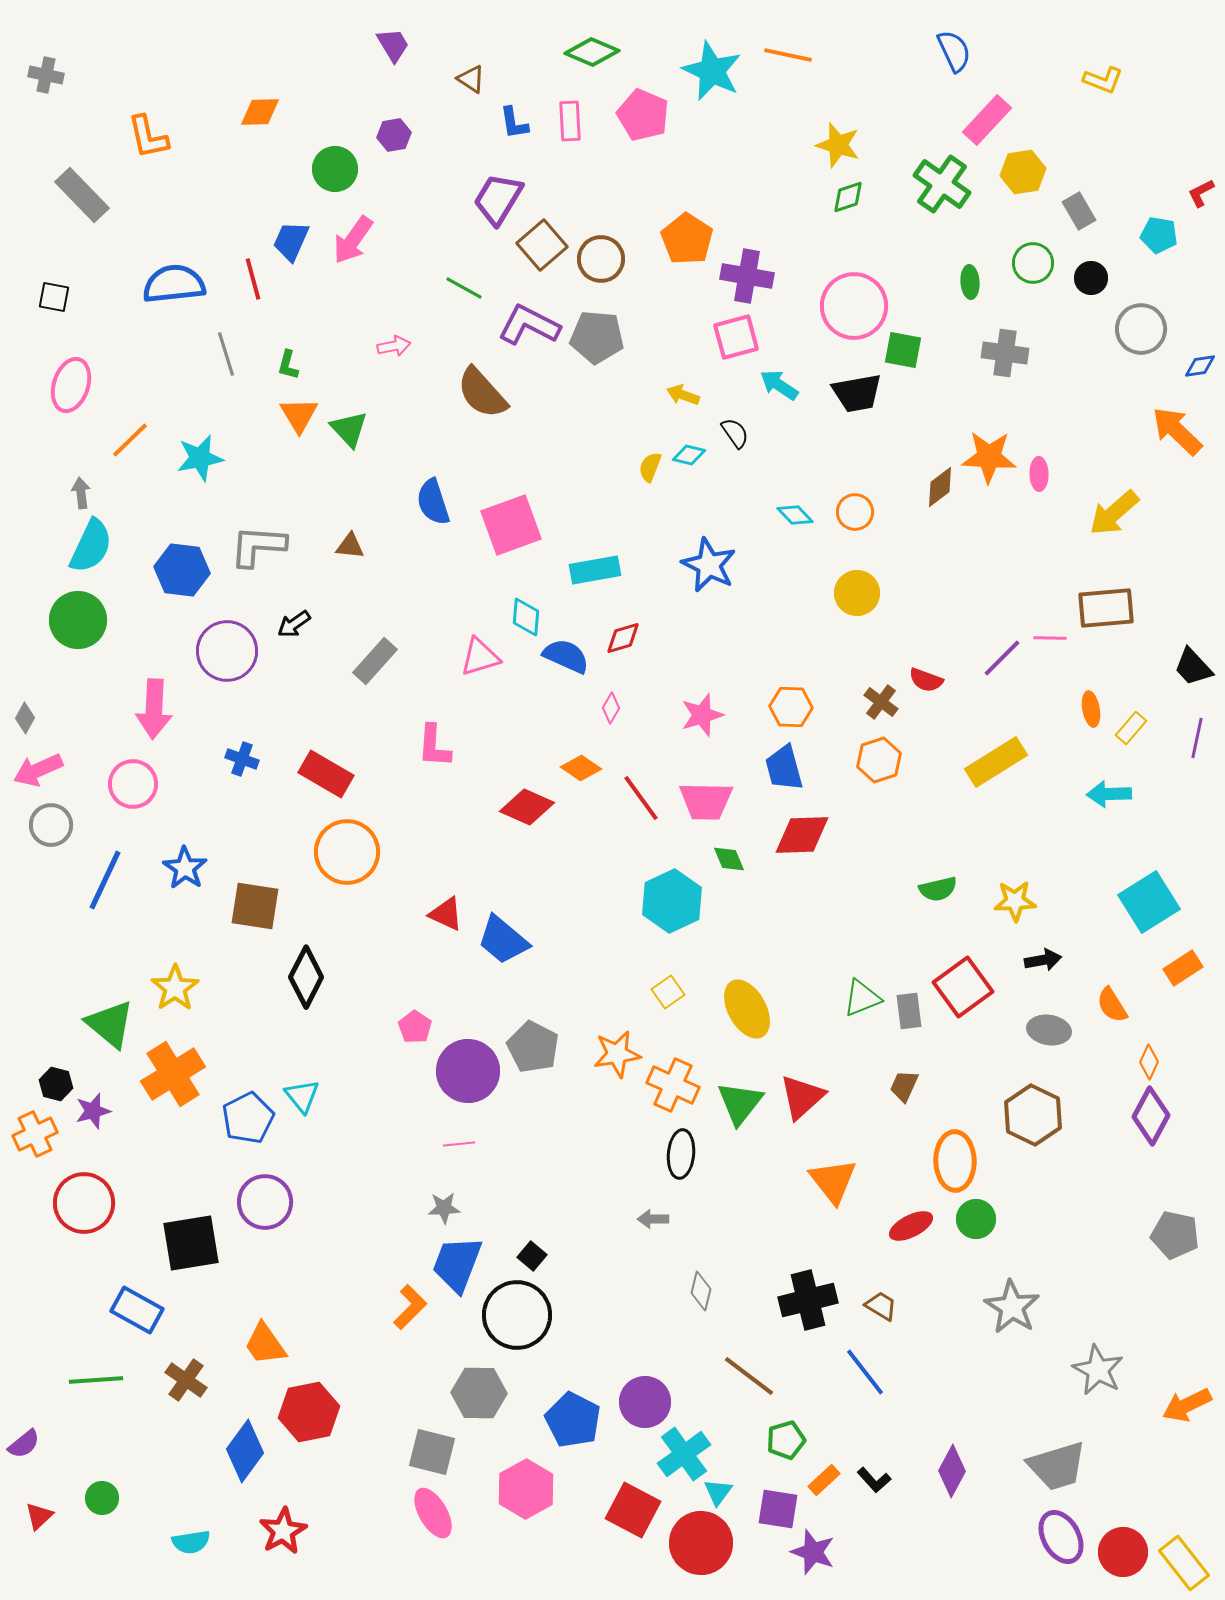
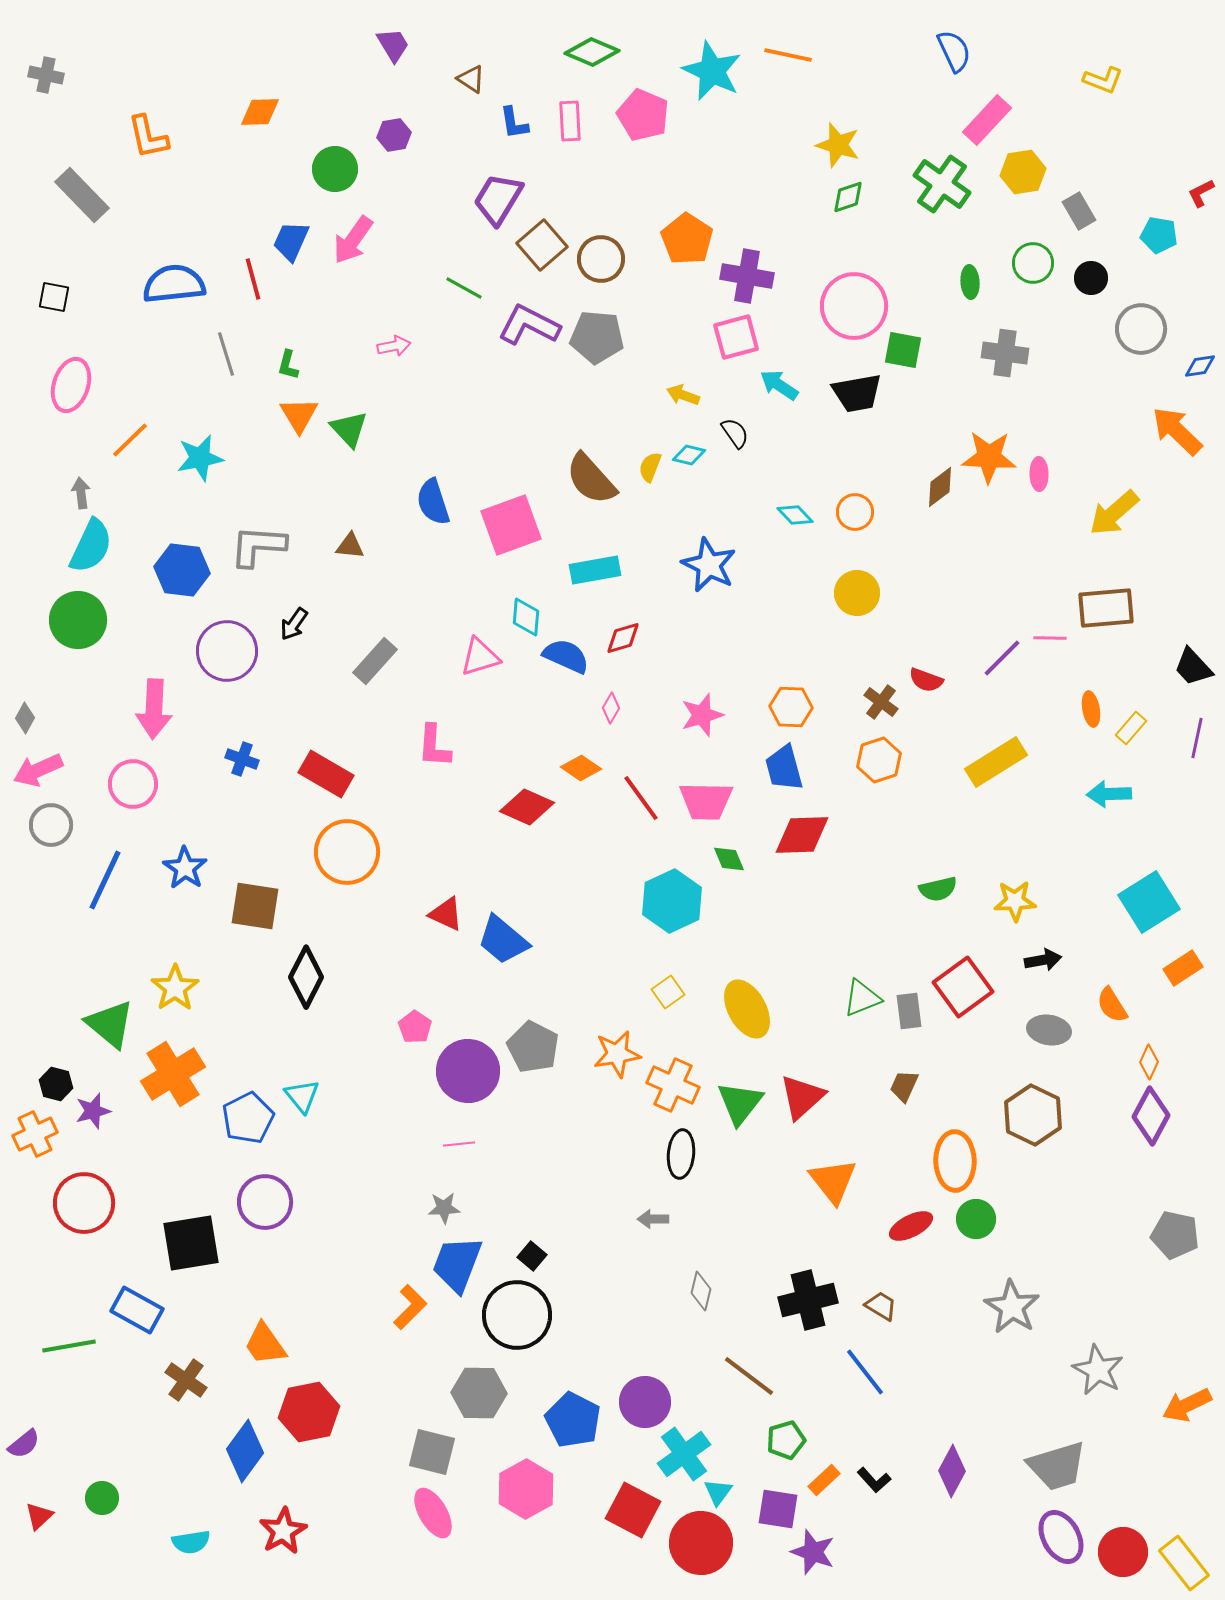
brown semicircle at (482, 393): moved 109 px right, 86 px down
black arrow at (294, 624): rotated 20 degrees counterclockwise
green line at (96, 1380): moved 27 px left, 34 px up; rotated 6 degrees counterclockwise
